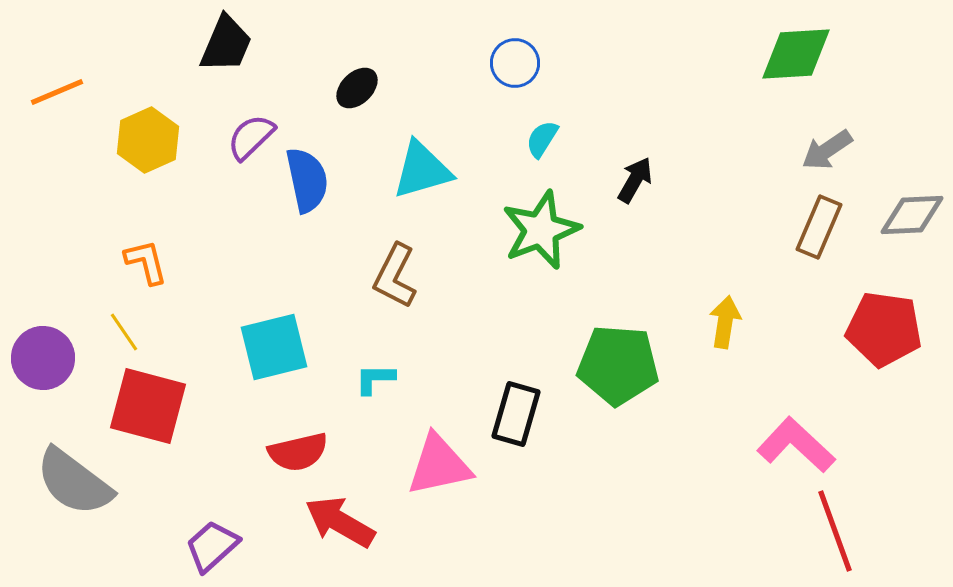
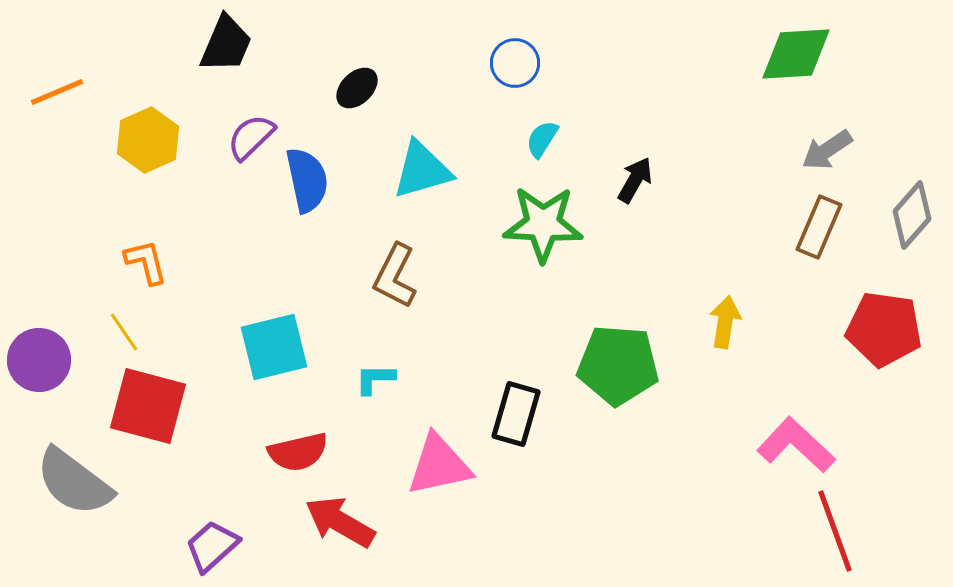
gray diamond: rotated 46 degrees counterclockwise
green star: moved 2 px right, 6 px up; rotated 24 degrees clockwise
purple circle: moved 4 px left, 2 px down
